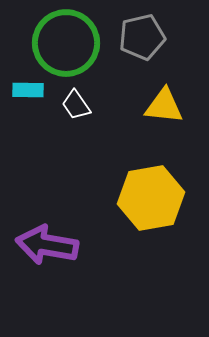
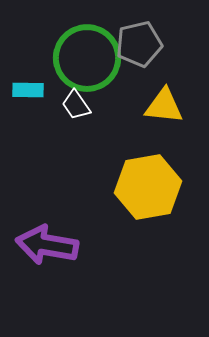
gray pentagon: moved 3 px left, 7 px down
green circle: moved 21 px right, 15 px down
yellow hexagon: moved 3 px left, 11 px up
